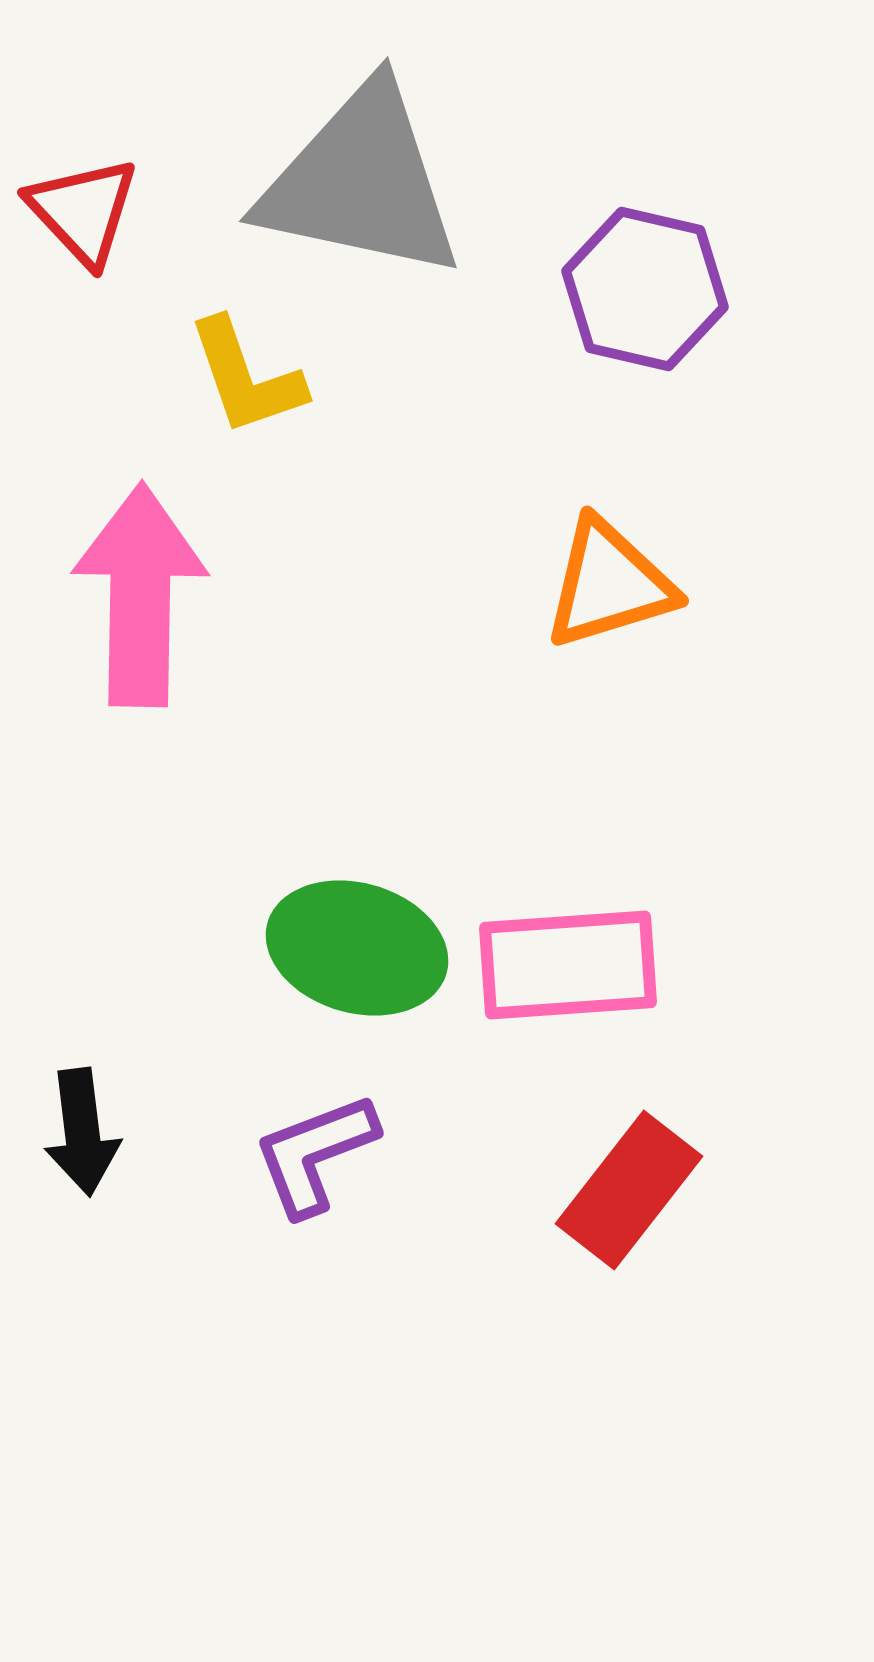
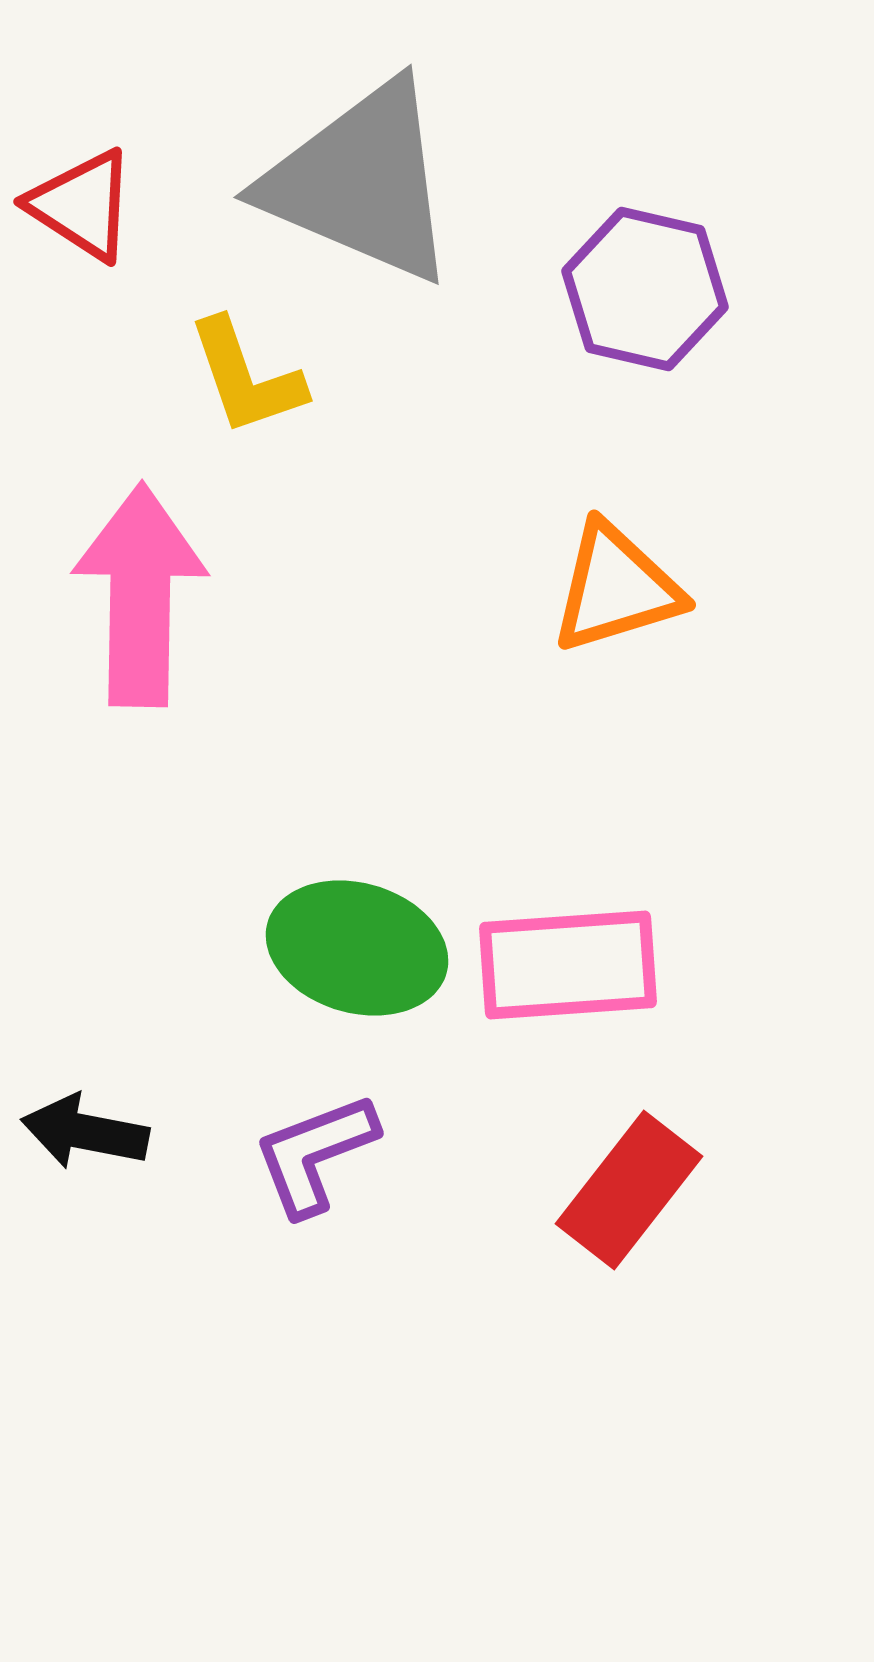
gray triangle: rotated 11 degrees clockwise
red triangle: moved 1 px left, 6 px up; rotated 14 degrees counterclockwise
orange triangle: moved 7 px right, 4 px down
black arrow: moved 3 px right; rotated 108 degrees clockwise
